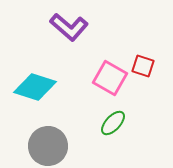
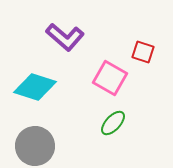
purple L-shape: moved 4 px left, 10 px down
red square: moved 14 px up
gray circle: moved 13 px left
